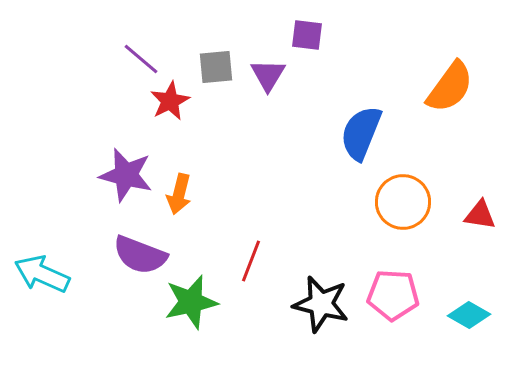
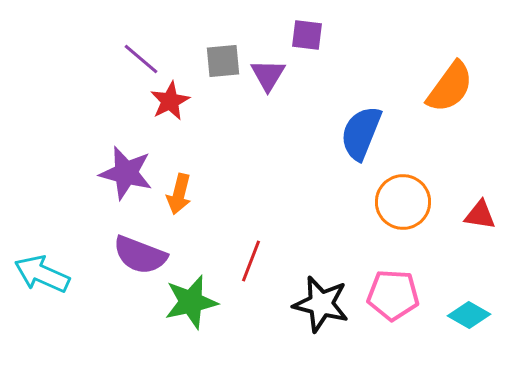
gray square: moved 7 px right, 6 px up
purple star: moved 2 px up
